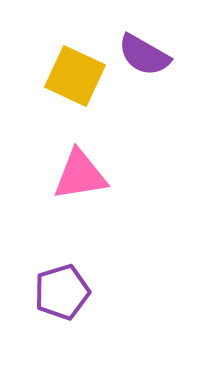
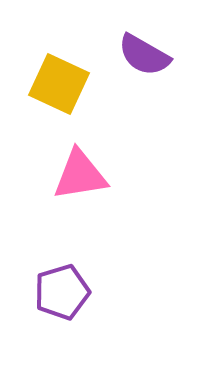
yellow square: moved 16 px left, 8 px down
